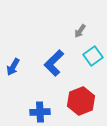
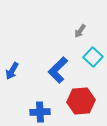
cyan square: moved 1 px down; rotated 12 degrees counterclockwise
blue L-shape: moved 4 px right, 7 px down
blue arrow: moved 1 px left, 4 px down
red hexagon: rotated 16 degrees clockwise
